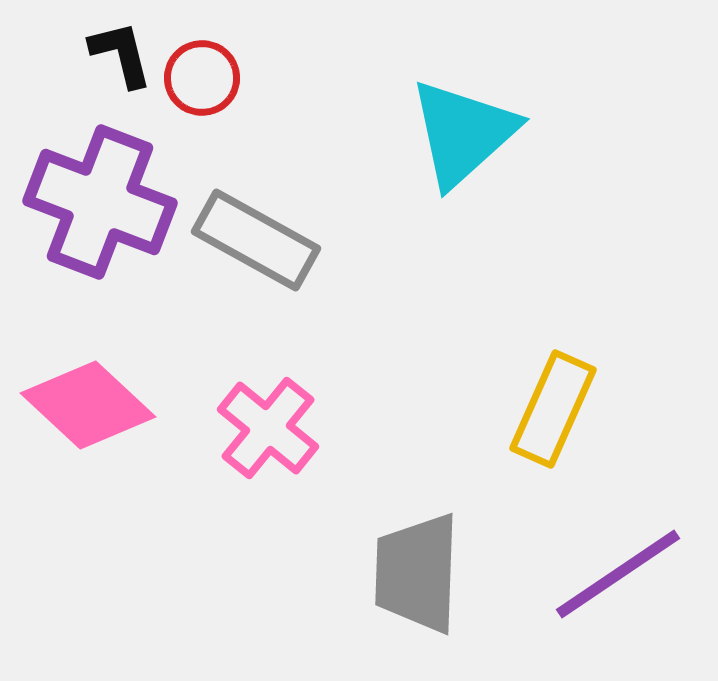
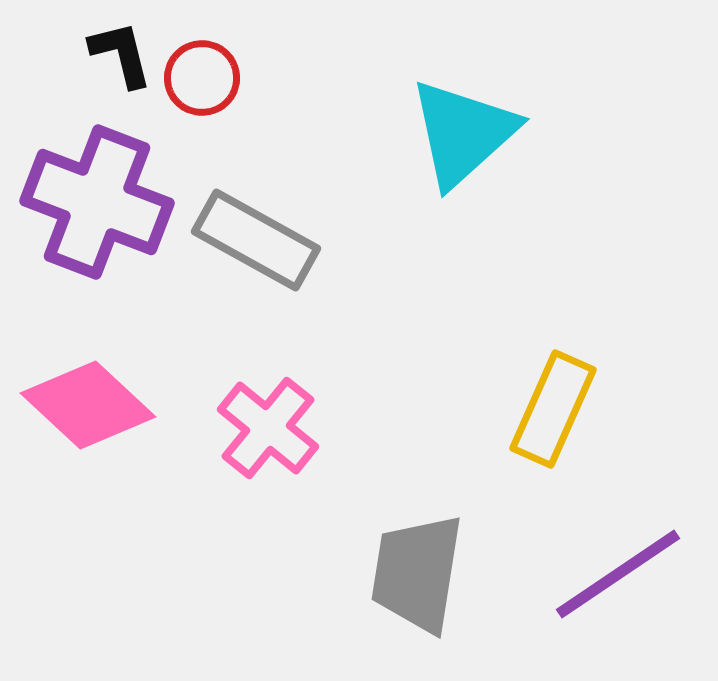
purple cross: moved 3 px left
gray trapezoid: rotated 7 degrees clockwise
